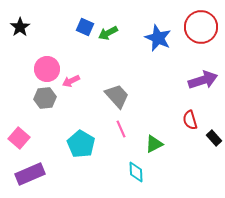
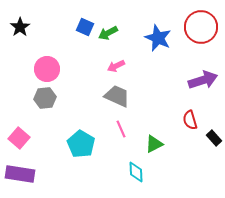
pink arrow: moved 45 px right, 15 px up
gray trapezoid: rotated 24 degrees counterclockwise
purple rectangle: moved 10 px left; rotated 32 degrees clockwise
